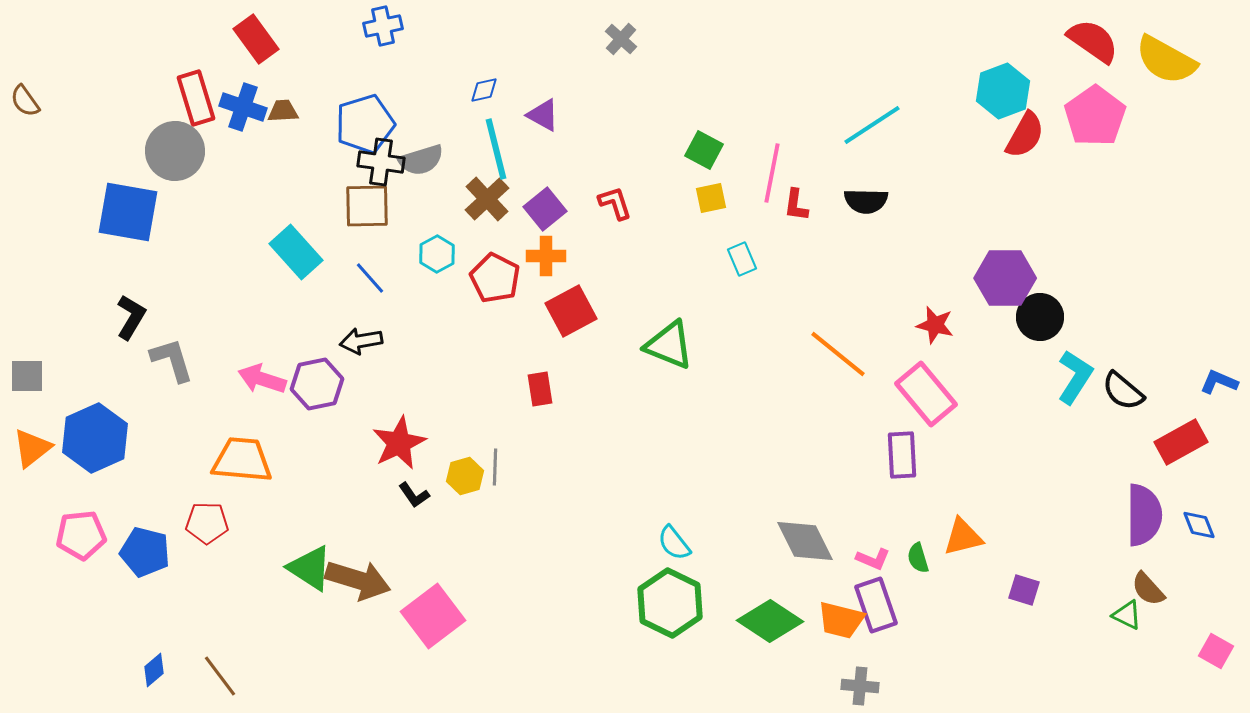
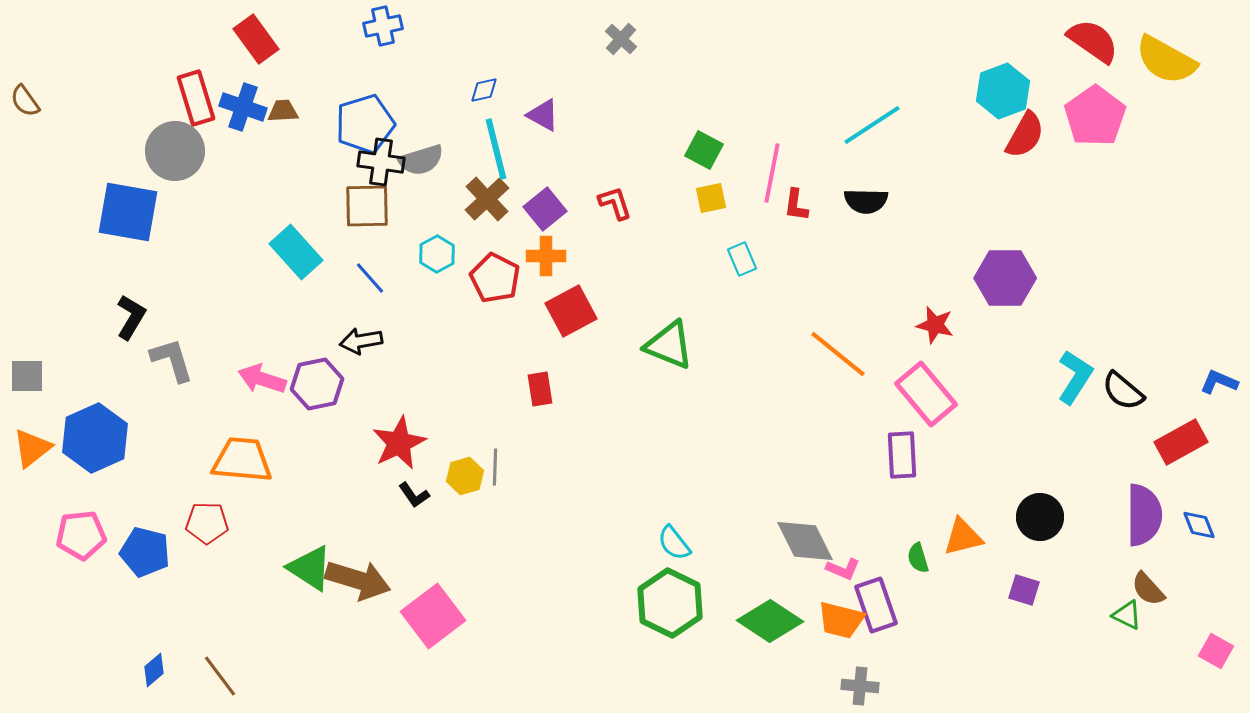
black circle at (1040, 317): moved 200 px down
pink L-shape at (873, 559): moved 30 px left, 10 px down
